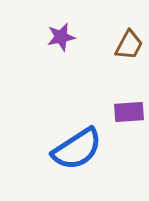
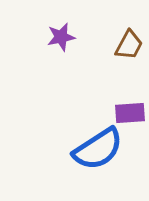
purple rectangle: moved 1 px right, 1 px down
blue semicircle: moved 21 px right
